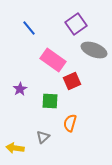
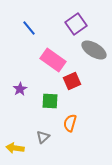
gray ellipse: rotated 10 degrees clockwise
